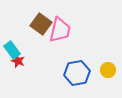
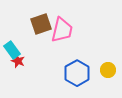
brown square: rotated 35 degrees clockwise
pink trapezoid: moved 2 px right
blue hexagon: rotated 20 degrees counterclockwise
